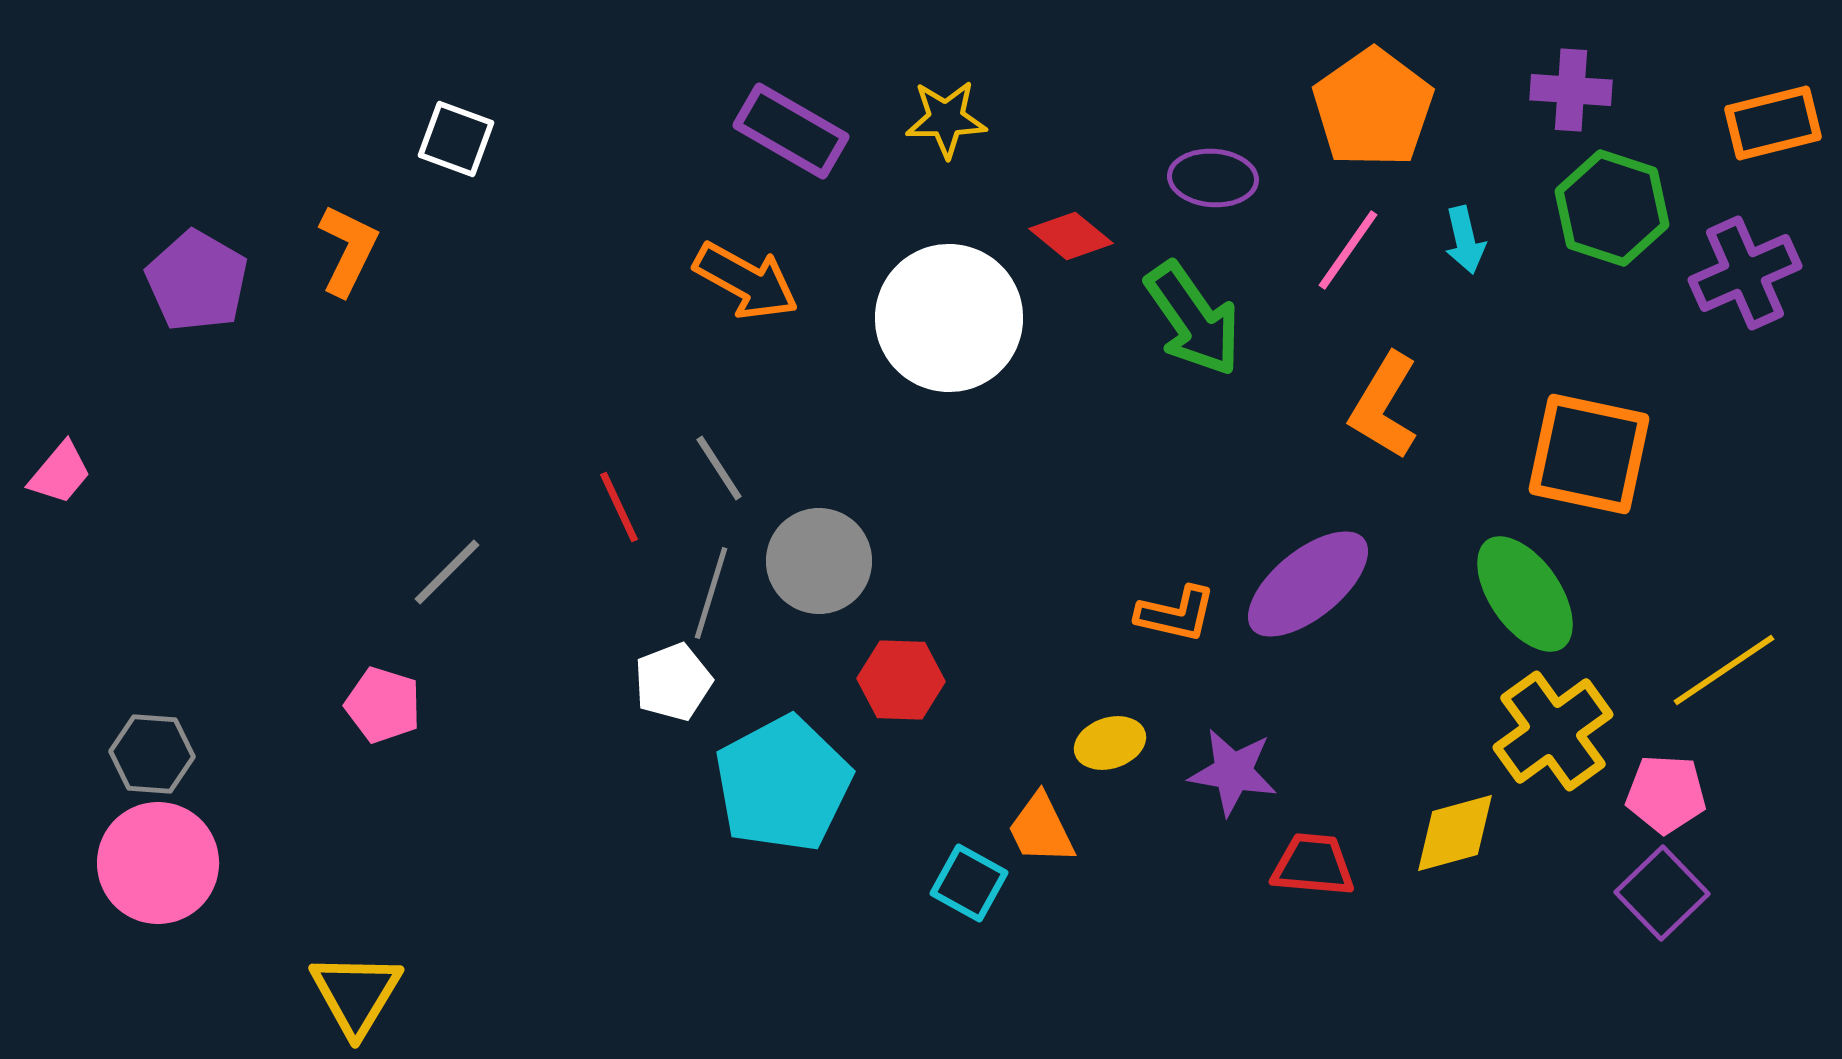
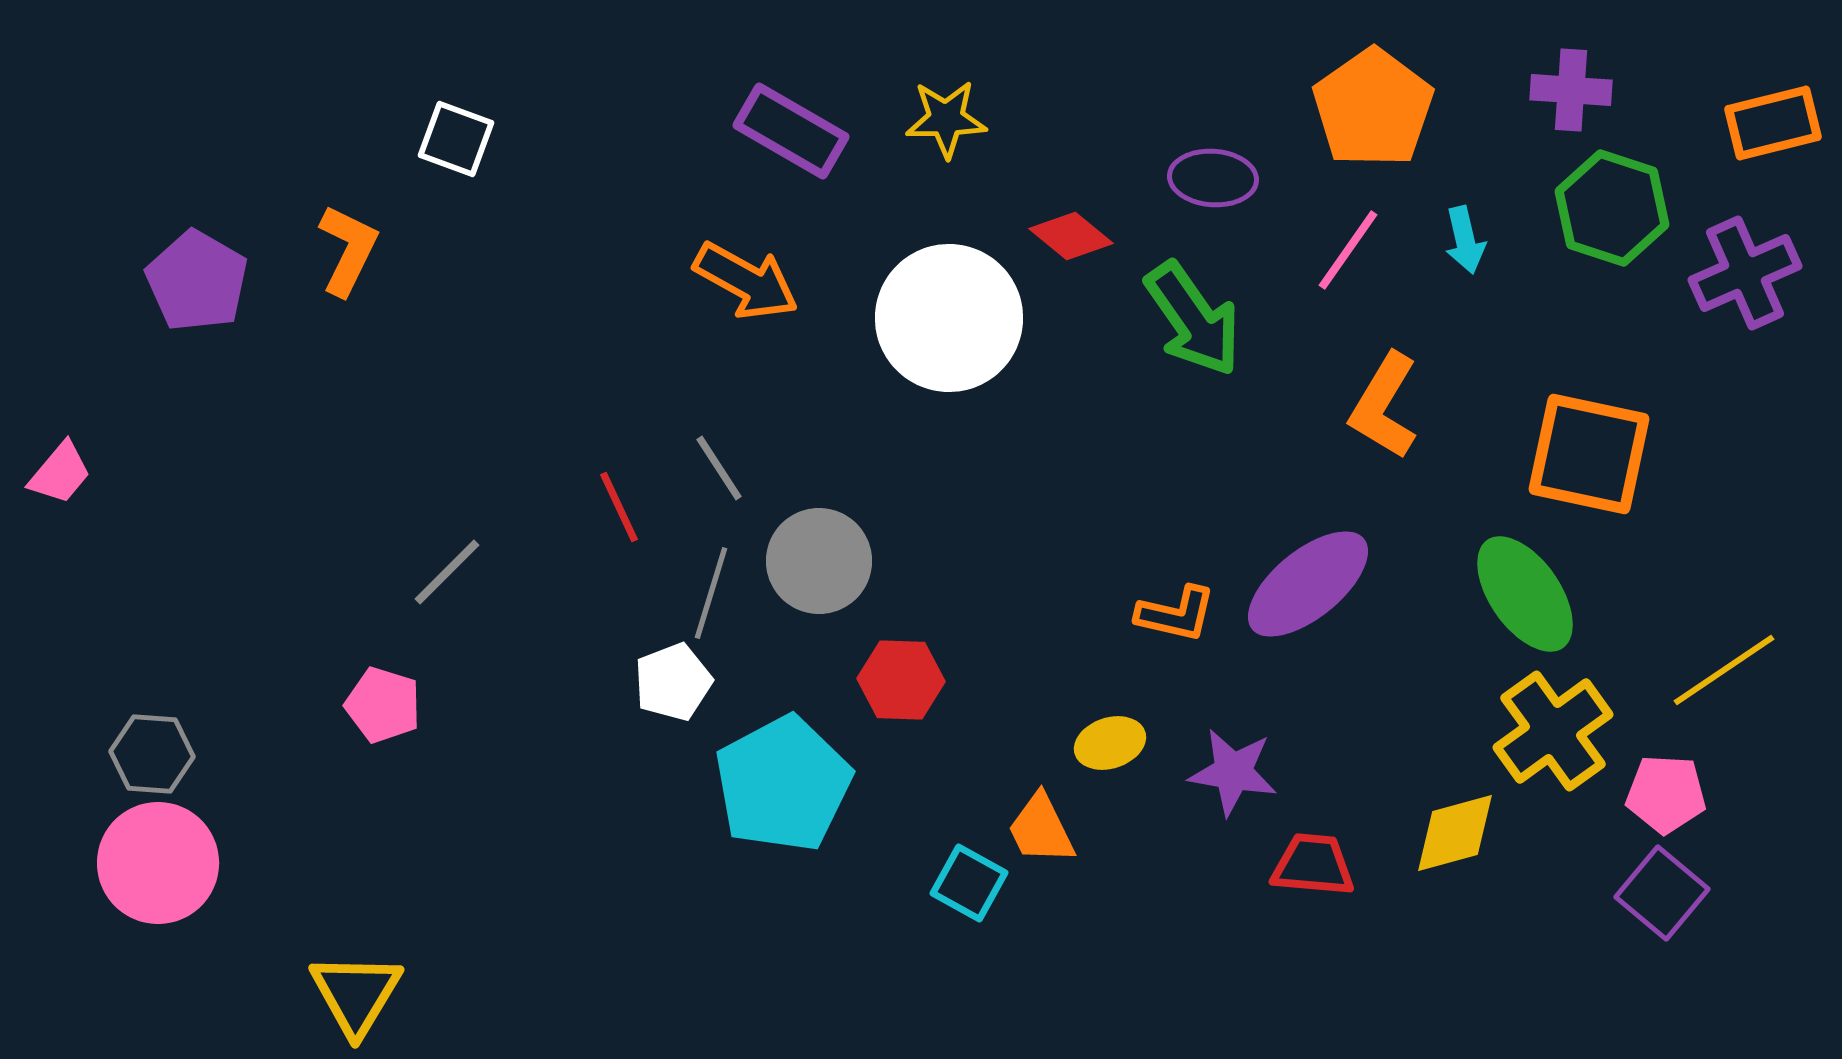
purple square at (1662, 893): rotated 6 degrees counterclockwise
